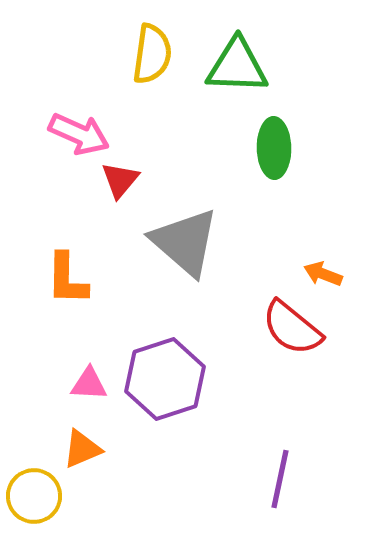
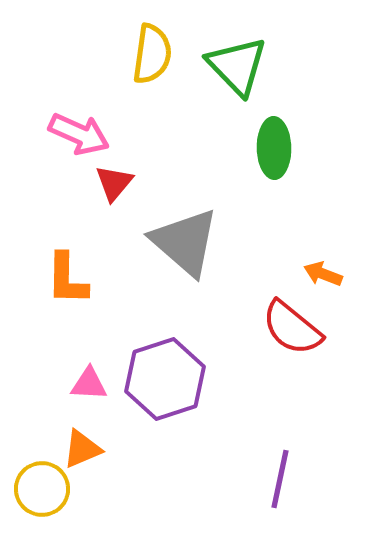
green triangle: rotated 44 degrees clockwise
red triangle: moved 6 px left, 3 px down
yellow circle: moved 8 px right, 7 px up
